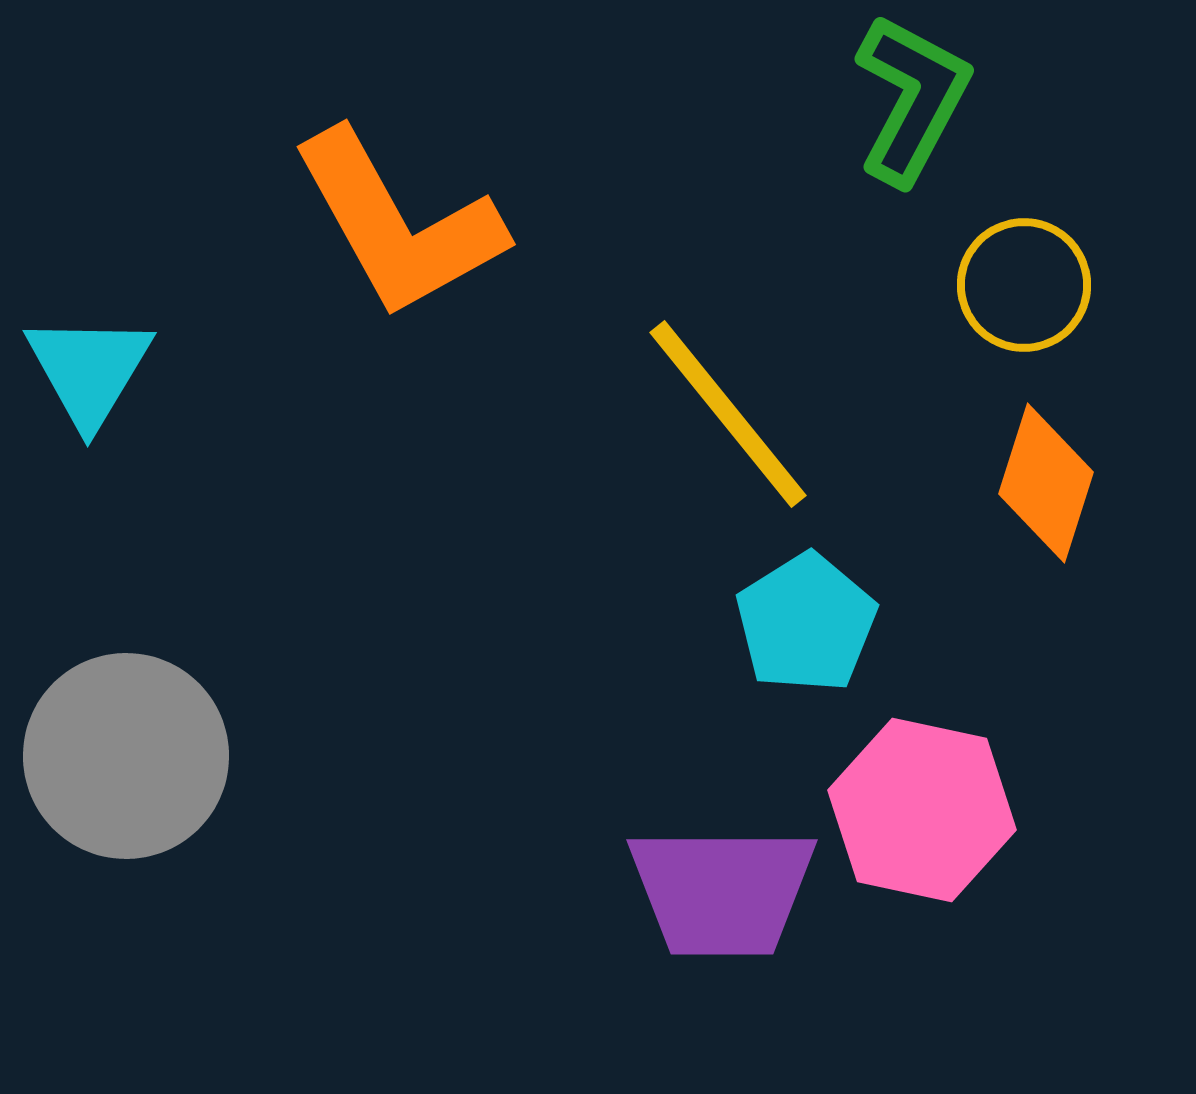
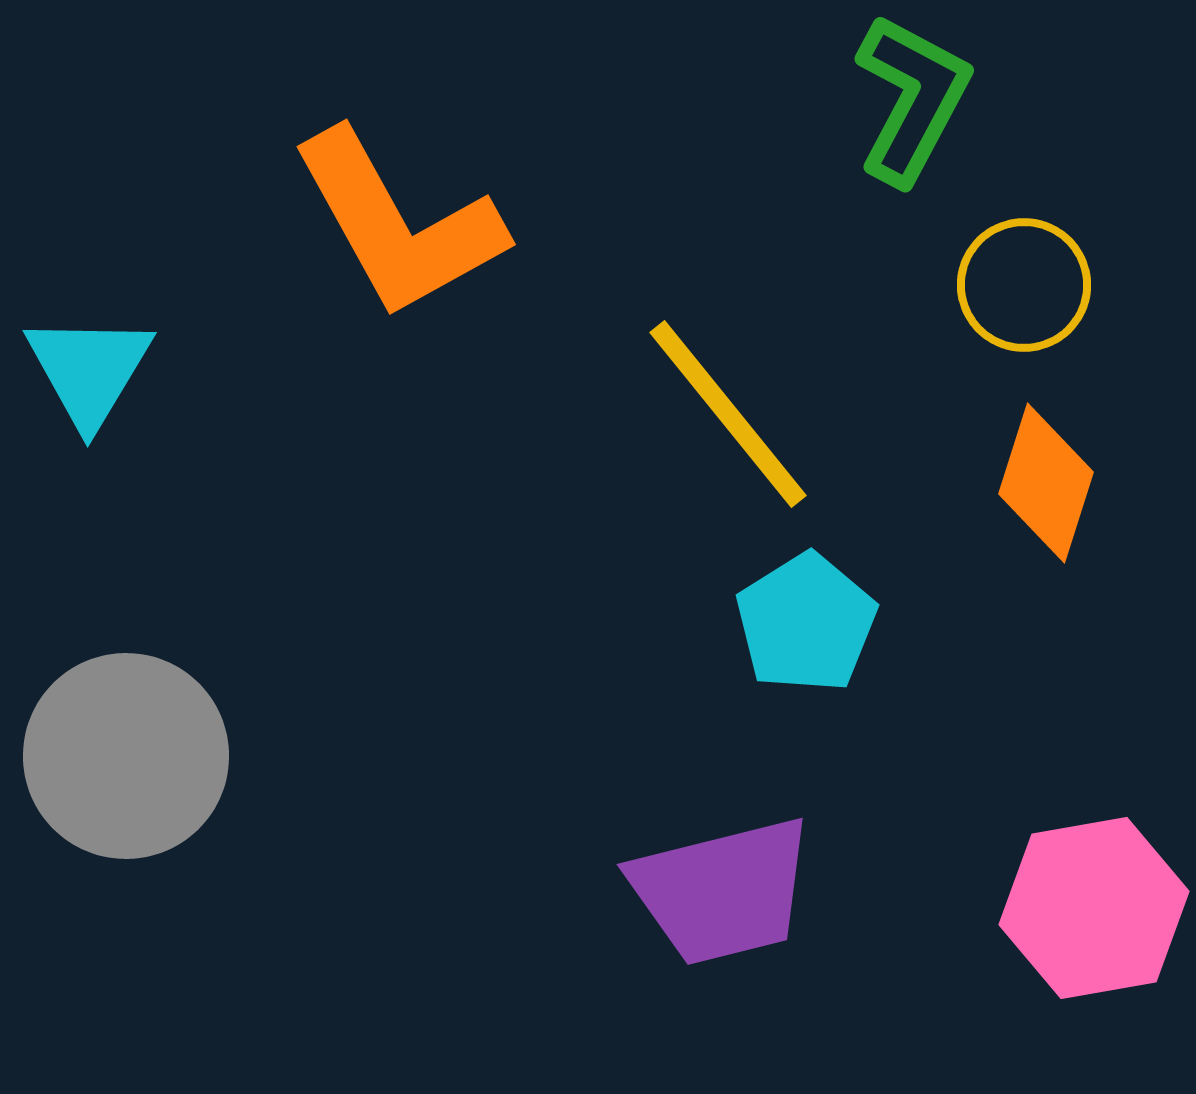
pink hexagon: moved 172 px right, 98 px down; rotated 22 degrees counterclockwise
purple trapezoid: rotated 14 degrees counterclockwise
